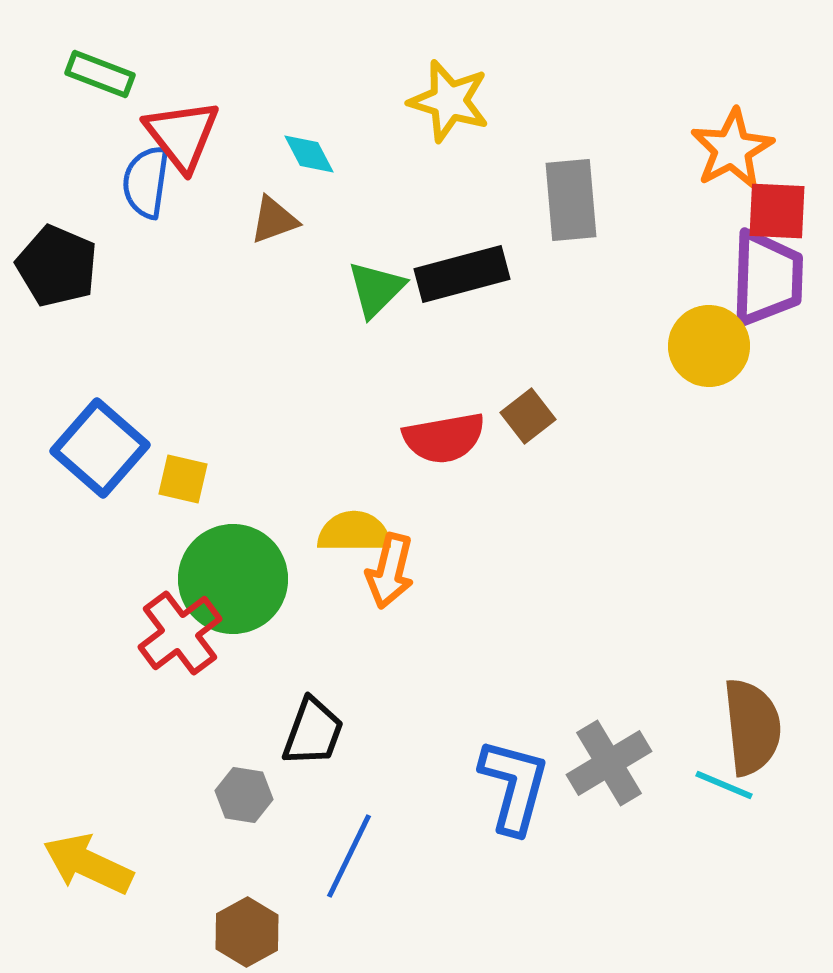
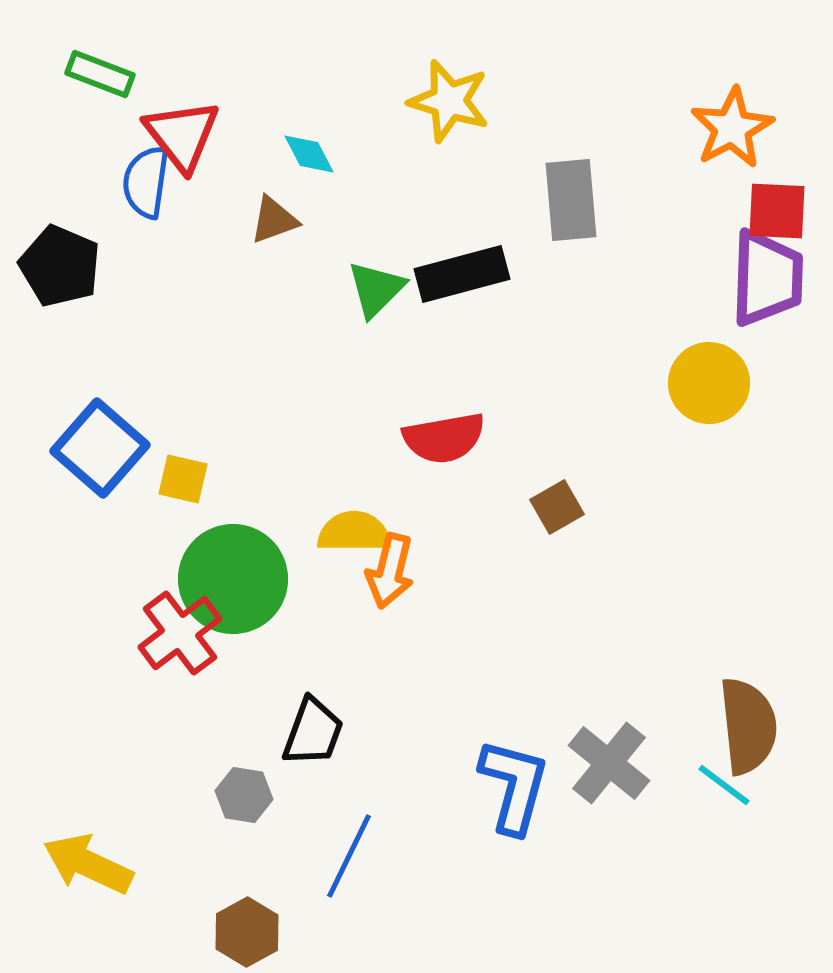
orange star: moved 21 px up
black pentagon: moved 3 px right
yellow circle: moved 37 px down
brown square: moved 29 px right, 91 px down; rotated 8 degrees clockwise
brown semicircle: moved 4 px left, 1 px up
gray cross: rotated 20 degrees counterclockwise
cyan line: rotated 14 degrees clockwise
